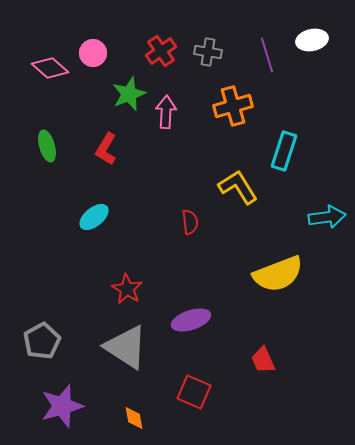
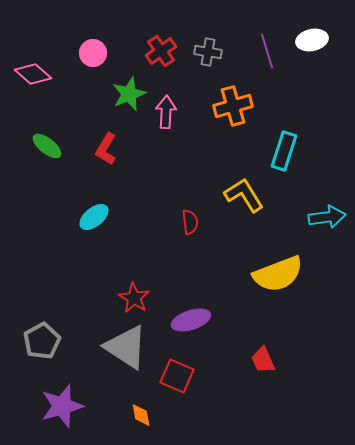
purple line: moved 4 px up
pink diamond: moved 17 px left, 6 px down
green ellipse: rotated 36 degrees counterclockwise
yellow L-shape: moved 6 px right, 8 px down
red star: moved 7 px right, 9 px down
red square: moved 17 px left, 16 px up
orange diamond: moved 7 px right, 3 px up
